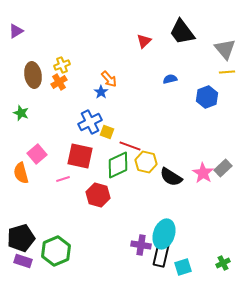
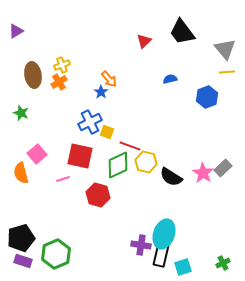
green hexagon: moved 3 px down
